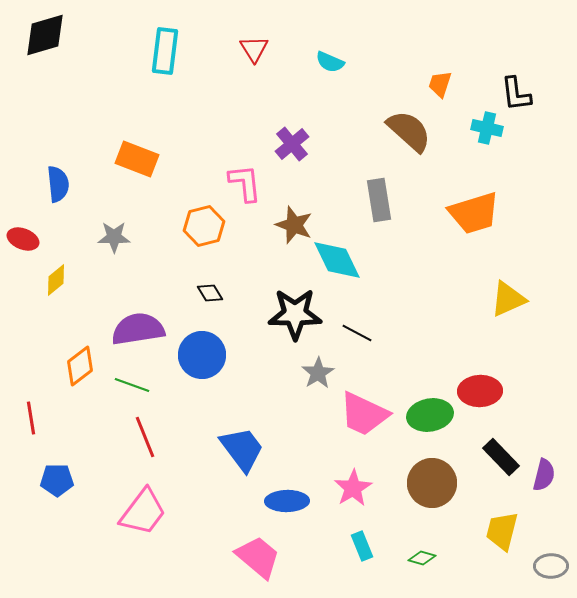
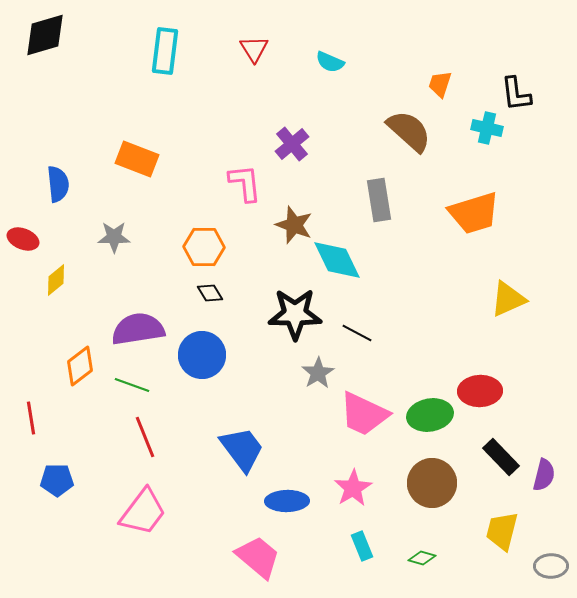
orange hexagon at (204, 226): moved 21 px down; rotated 15 degrees clockwise
